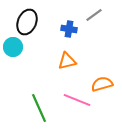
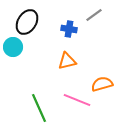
black ellipse: rotated 10 degrees clockwise
